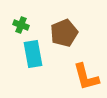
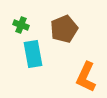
brown pentagon: moved 4 px up
orange L-shape: rotated 40 degrees clockwise
